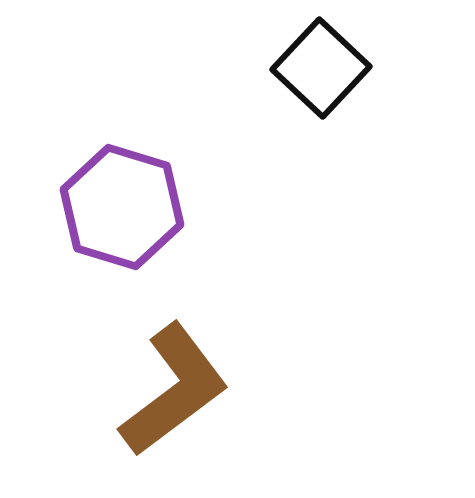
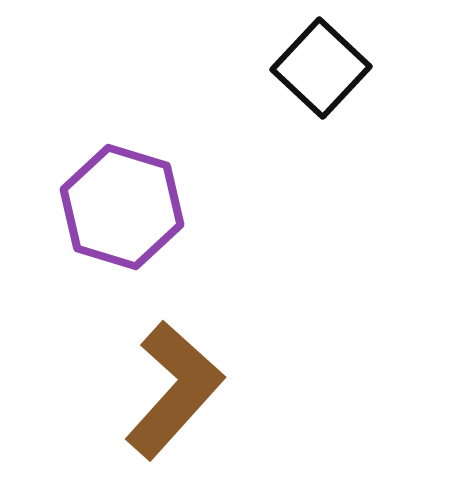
brown L-shape: rotated 11 degrees counterclockwise
